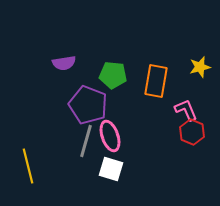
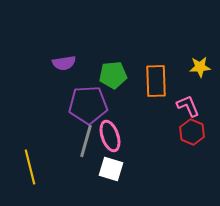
yellow star: rotated 10 degrees clockwise
green pentagon: rotated 12 degrees counterclockwise
orange rectangle: rotated 12 degrees counterclockwise
purple pentagon: rotated 24 degrees counterclockwise
pink L-shape: moved 2 px right, 4 px up
yellow line: moved 2 px right, 1 px down
